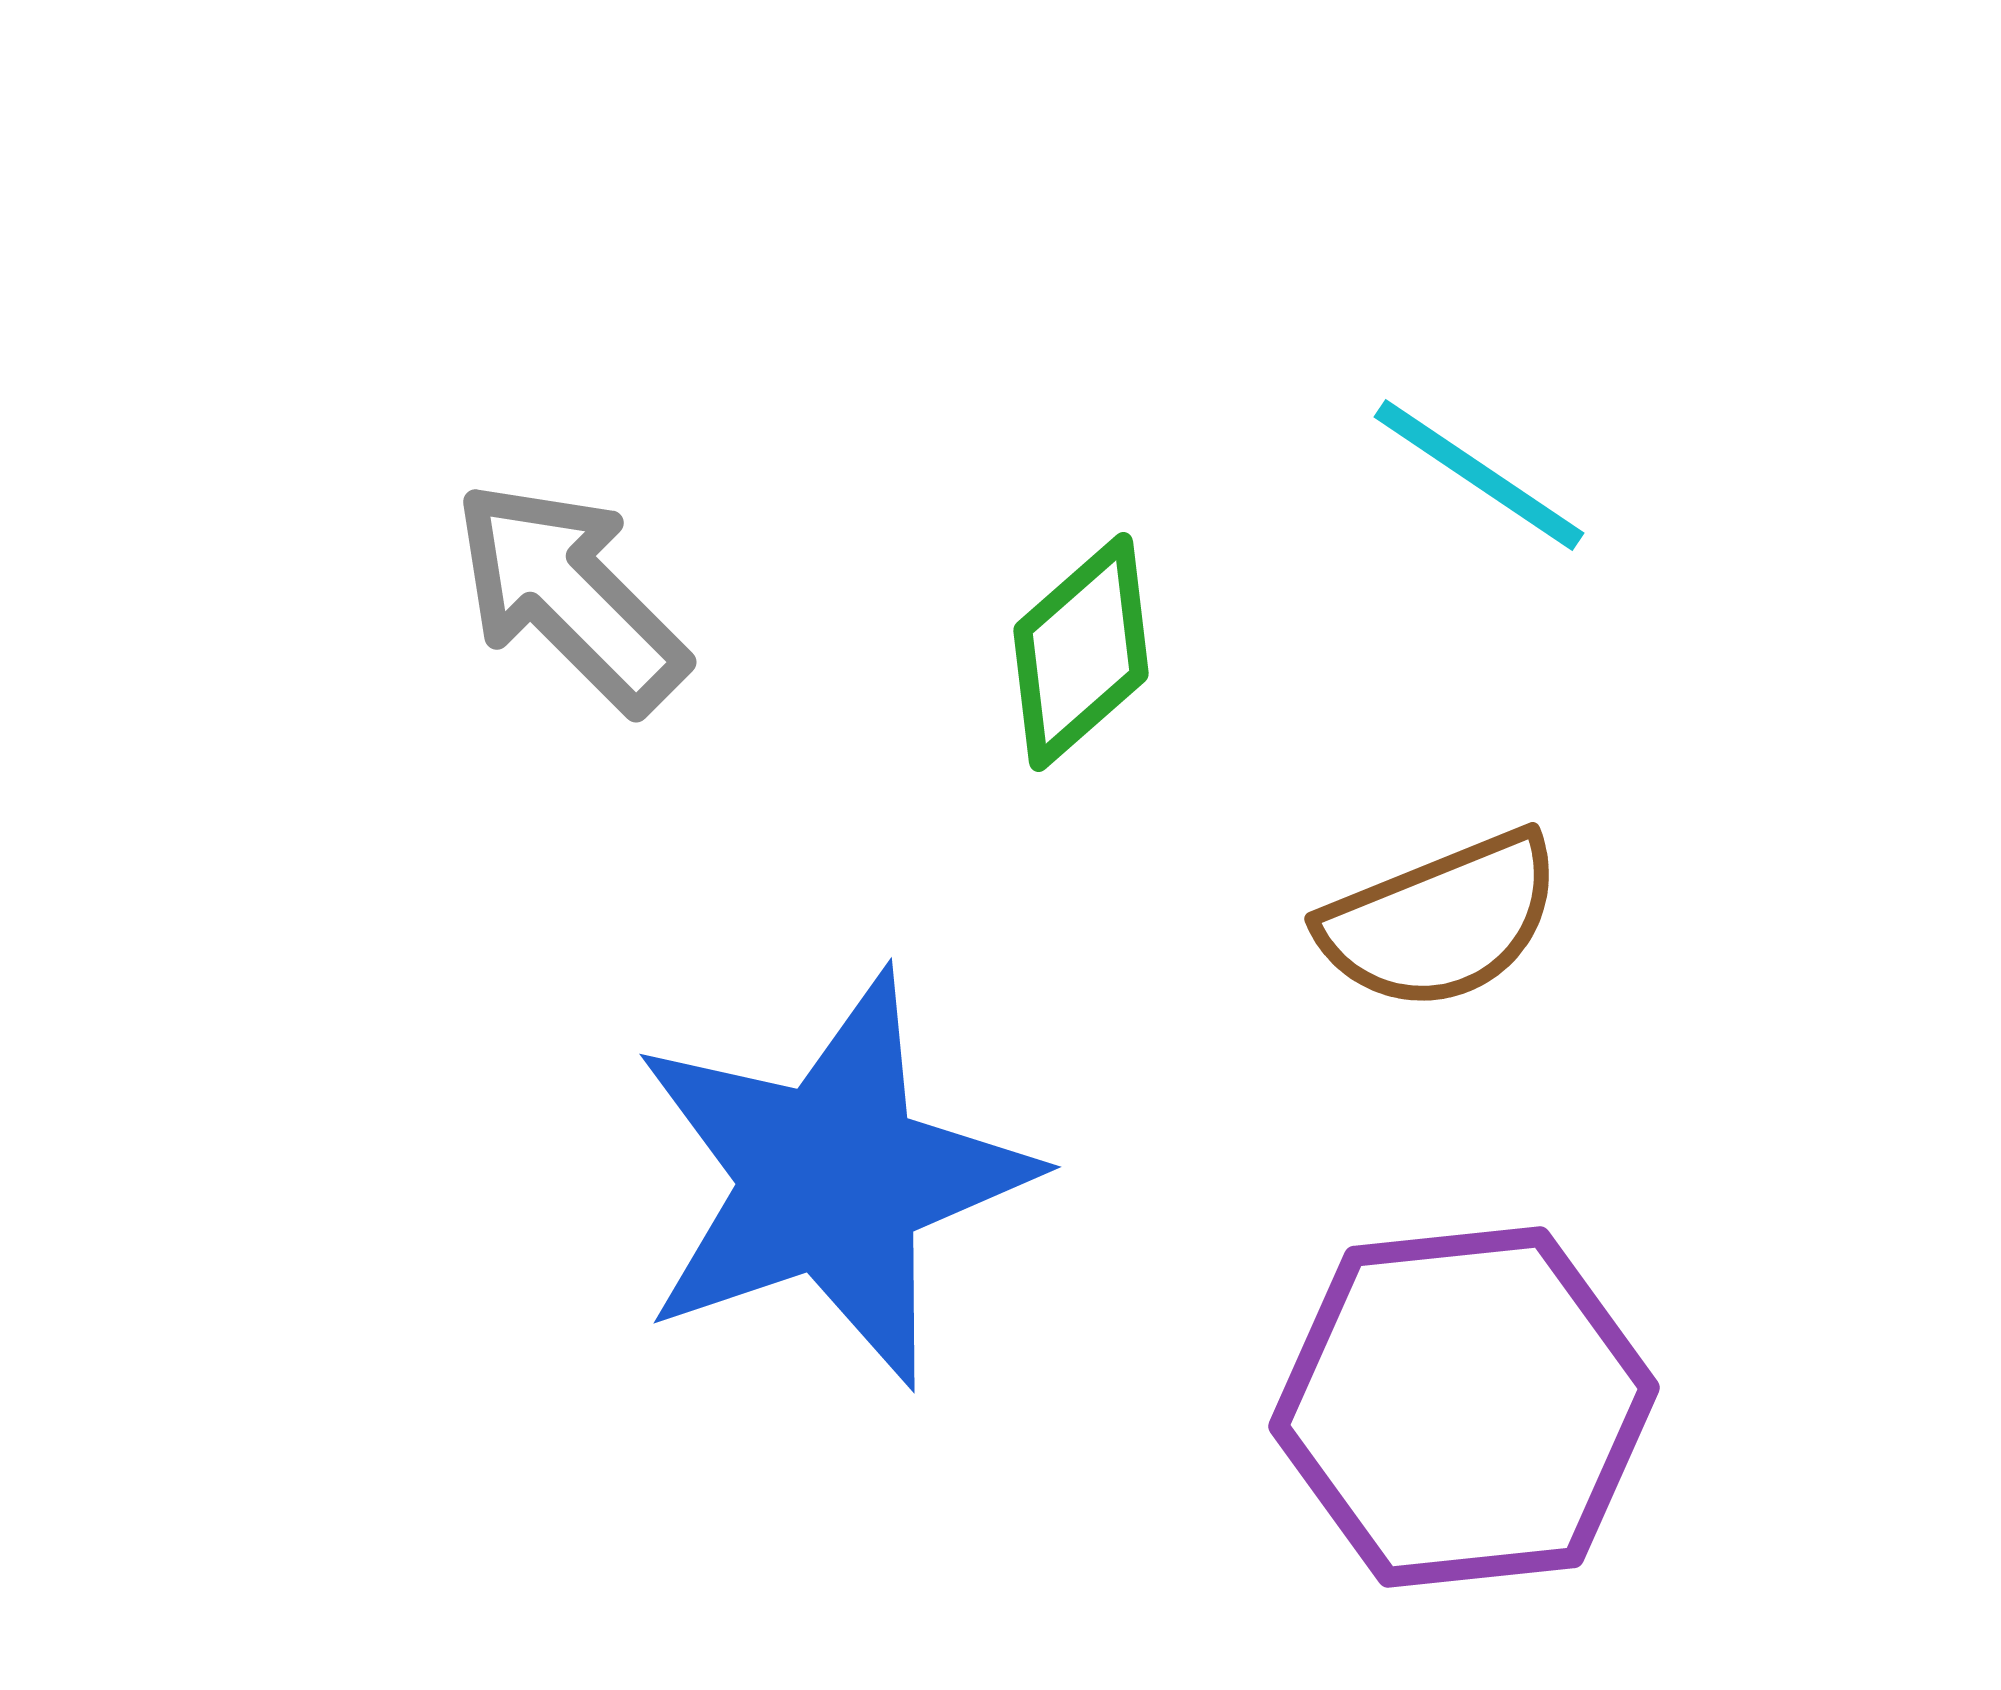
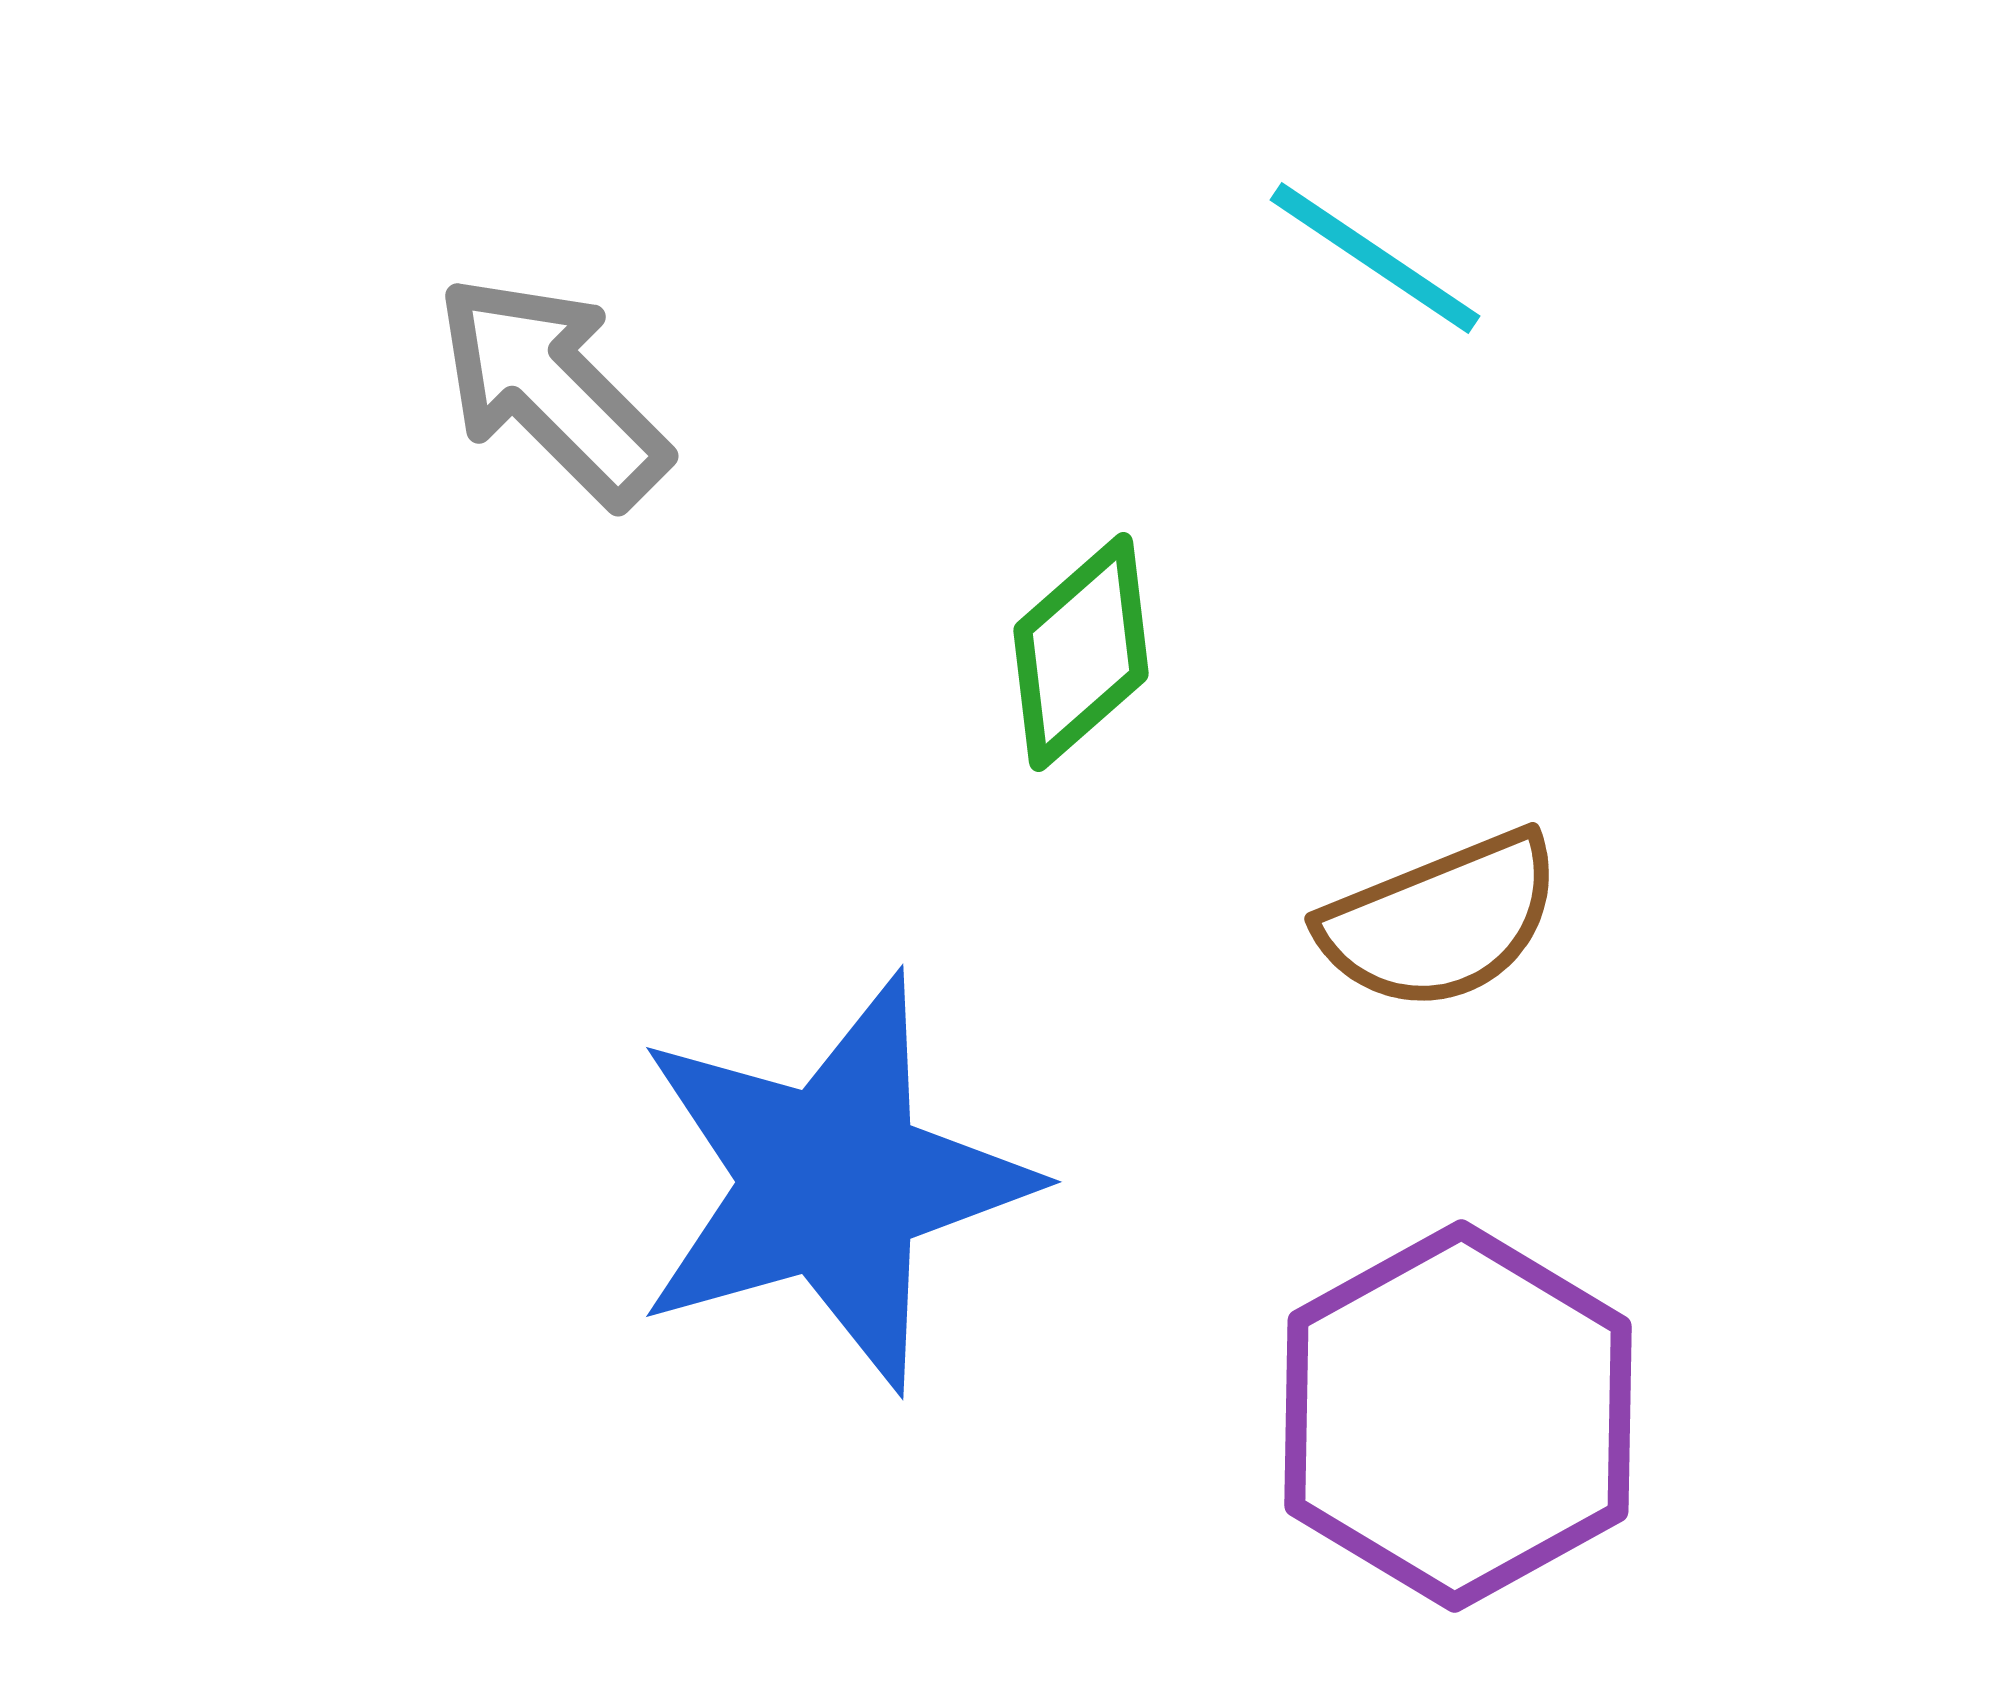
cyan line: moved 104 px left, 217 px up
gray arrow: moved 18 px left, 206 px up
blue star: moved 3 px down; rotated 3 degrees clockwise
purple hexagon: moved 6 px left, 9 px down; rotated 23 degrees counterclockwise
